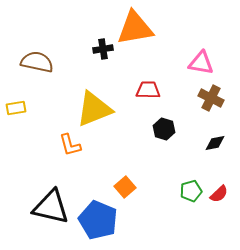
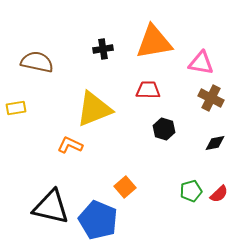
orange triangle: moved 19 px right, 14 px down
orange L-shape: rotated 130 degrees clockwise
